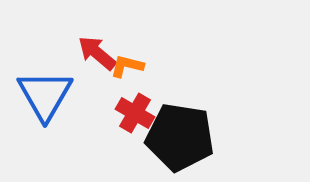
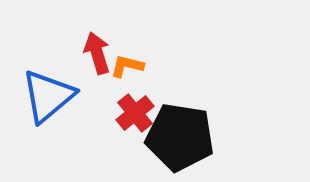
red arrow: rotated 33 degrees clockwise
blue triangle: moved 3 px right, 1 px down; rotated 20 degrees clockwise
red cross: rotated 21 degrees clockwise
